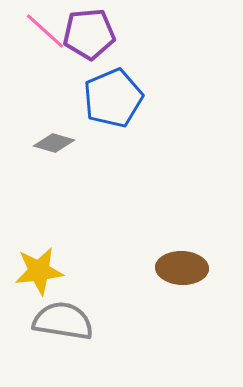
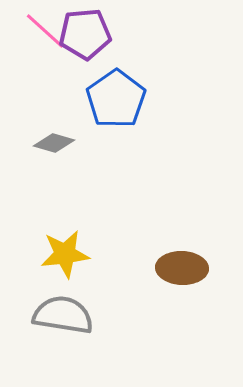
purple pentagon: moved 4 px left
blue pentagon: moved 3 px right, 1 px down; rotated 12 degrees counterclockwise
yellow star: moved 26 px right, 17 px up
gray semicircle: moved 6 px up
